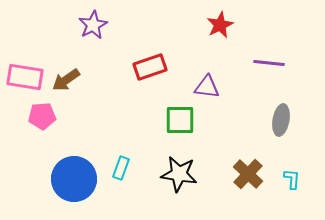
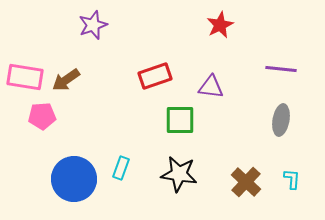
purple star: rotated 8 degrees clockwise
purple line: moved 12 px right, 6 px down
red rectangle: moved 5 px right, 9 px down
purple triangle: moved 4 px right
brown cross: moved 2 px left, 8 px down
